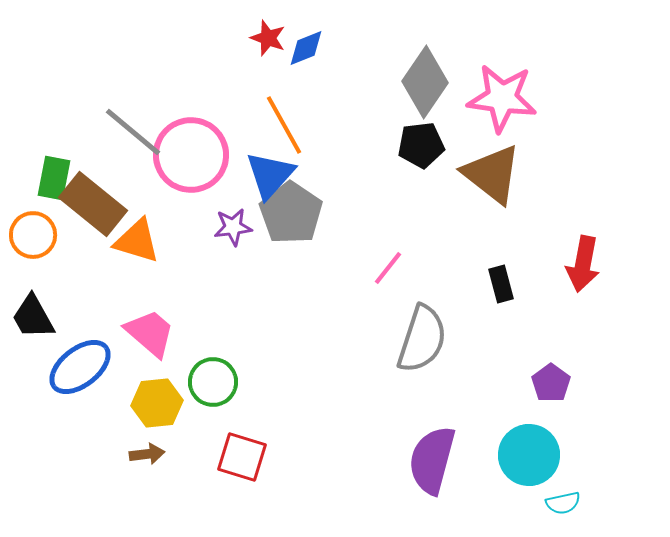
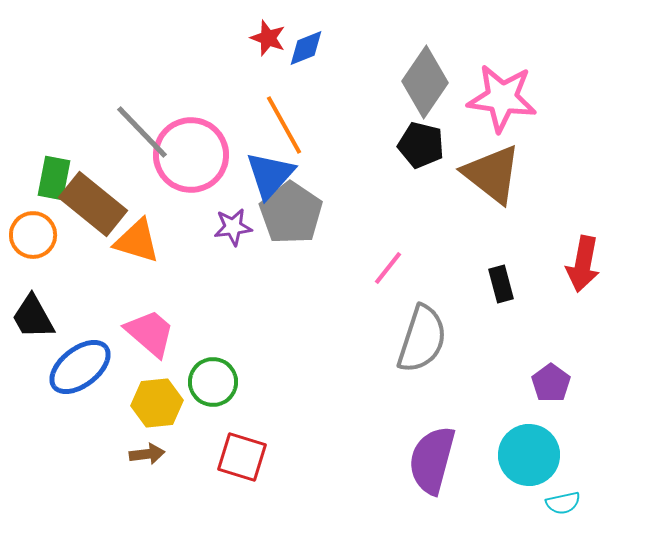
gray line: moved 9 px right; rotated 6 degrees clockwise
black pentagon: rotated 21 degrees clockwise
